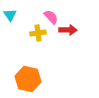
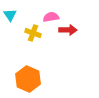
pink semicircle: rotated 56 degrees counterclockwise
yellow cross: moved 5 px left; rotated 28 degrees clockwise
orange hexagon: rotated 10 degrees clockwise
